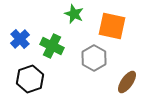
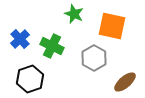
brown ellipse: moved 2 px left; rotated 15 degrees clockwise
